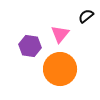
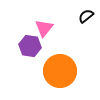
pink triangle: moved 16 px left, 6 px up
orange circle: moved 2 px down
